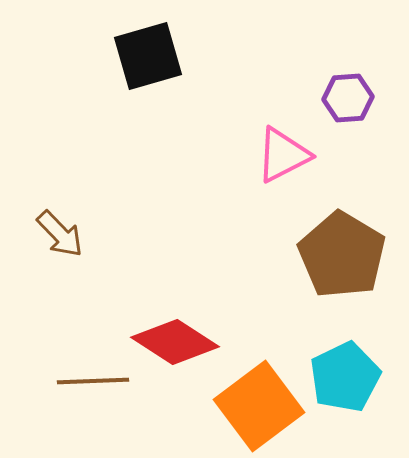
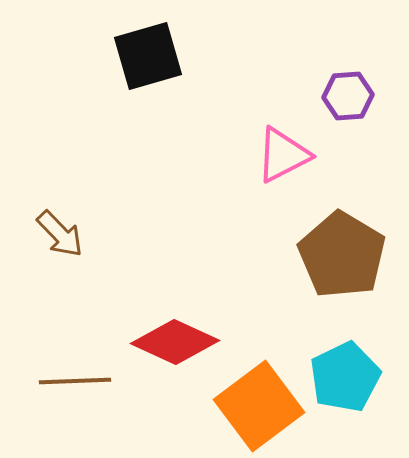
purple hexagon: moved 2 px up
red diamond: rotated 8 degrees counterclockwise
brown line: moved 18 px left
